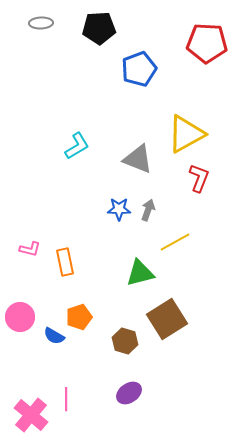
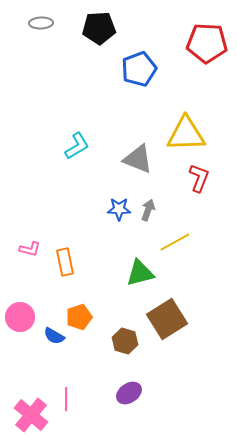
yellow triangle: rotated 27 degrees clockwise
